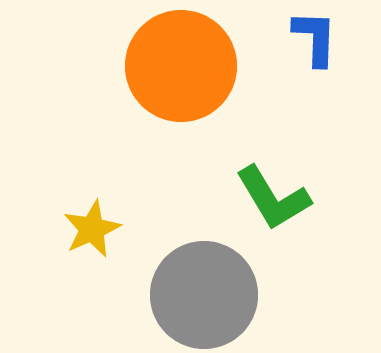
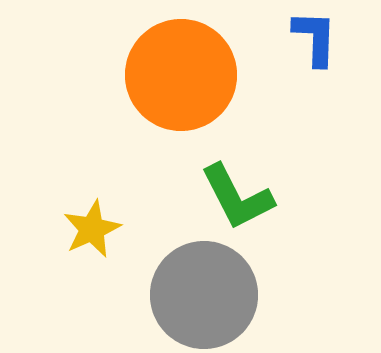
orange circle: moved 9 px down
green L-shape: moved 36 px left, 1 px up; rotated 4 degrees clockwise
